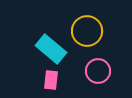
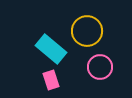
pink circle: moved 2 px right, 4 px up
pink rectangle: rotated 24 degrees counterclockwise
